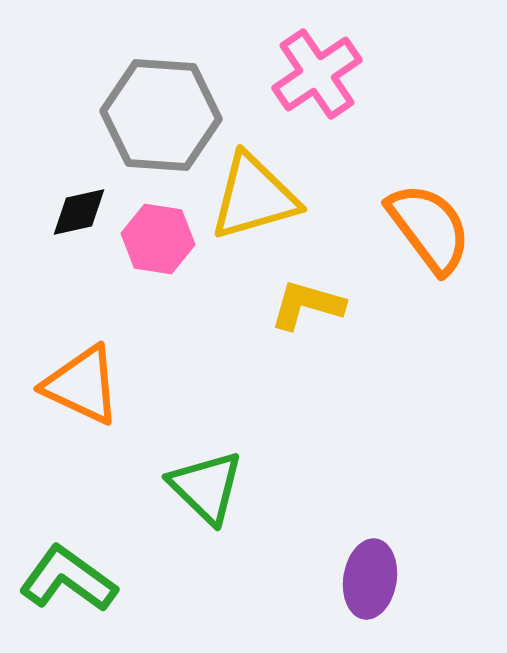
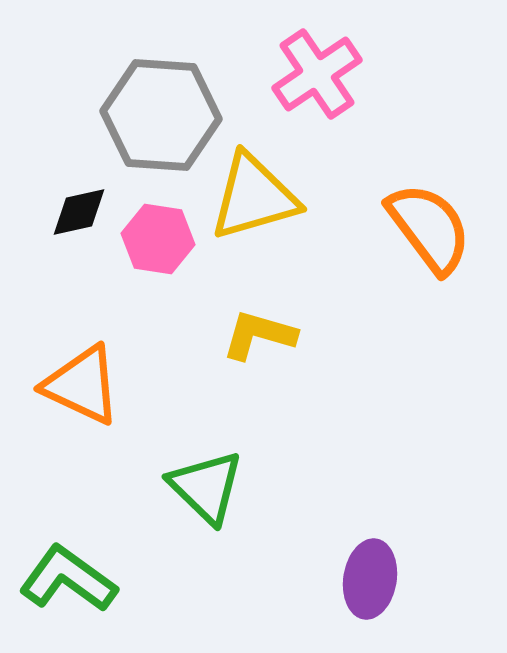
yellow L-shape: moved 48 px left, 30 px down
